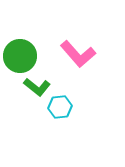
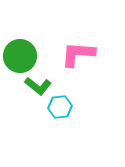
pink L-shape: rotated 135 degrees clockwise
green L-shape: moved 1 px right, 1 px up
